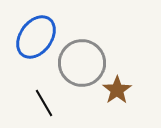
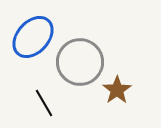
blue ellipse: moved 3 px left; rotated 6 degrees clockwise
gray circle: moved 2 px left, 1 px up
